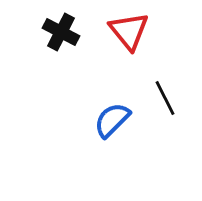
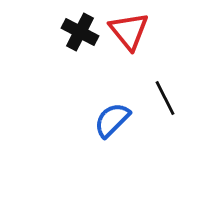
black cross: moved 19 px right
